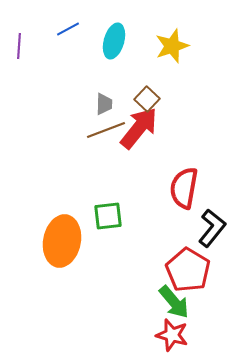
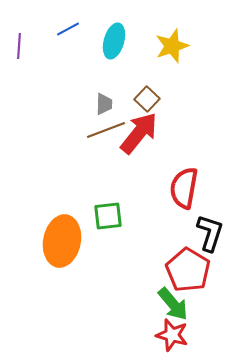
red arrow: moved 5 px down
black L-shape: moved 2 px left, 5 px down; rotated 21 degrees counterclockwise
green arrow: moved 1 px left, 2 px down
